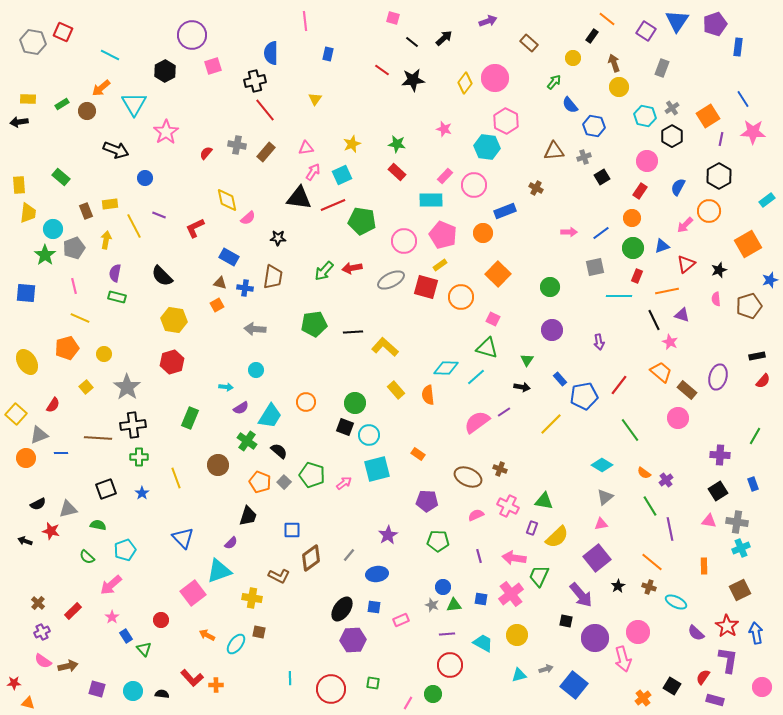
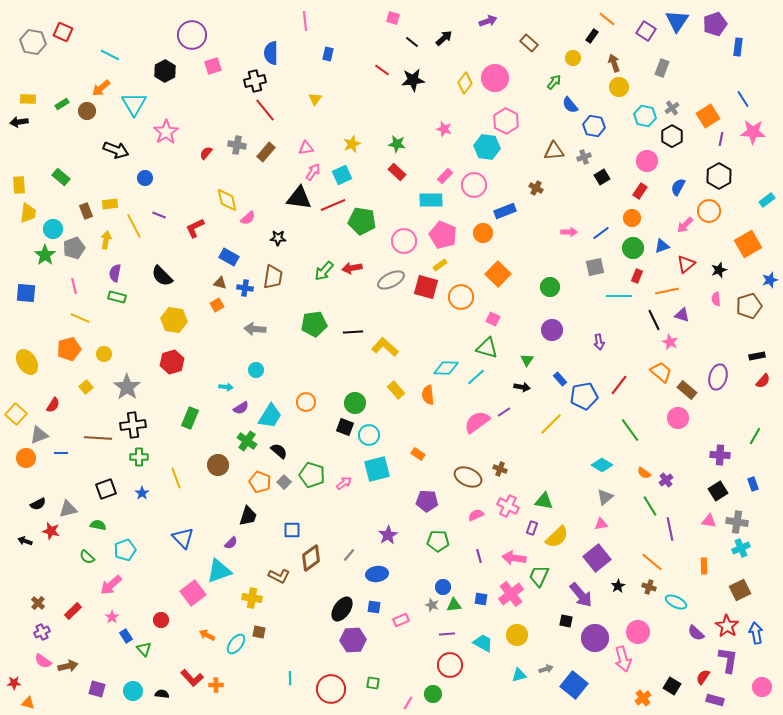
orange pentagon at (67, 348): moved 2 px right, 1 px down
